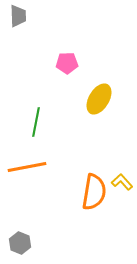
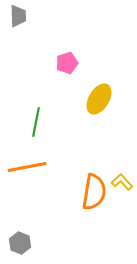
pink pentagon: rotated 15 degrees counterclockwise
